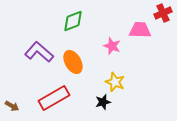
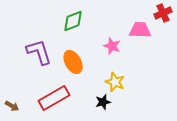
purple L-shape: rotated 32 degrees clockwise
